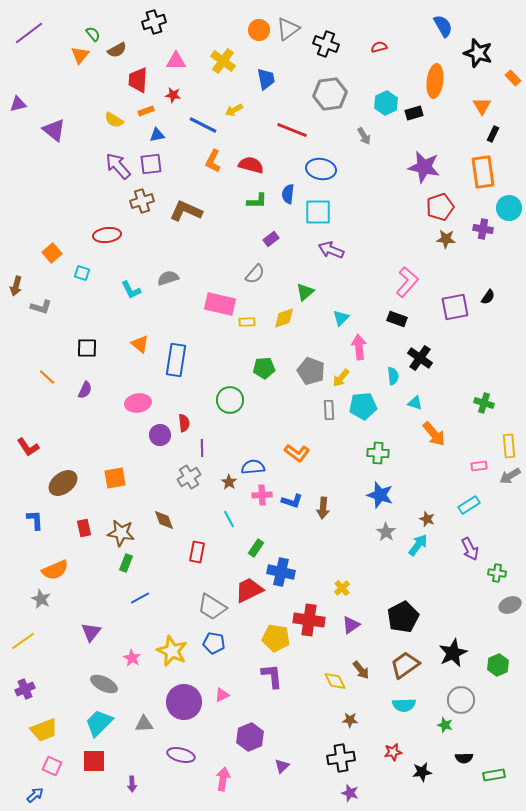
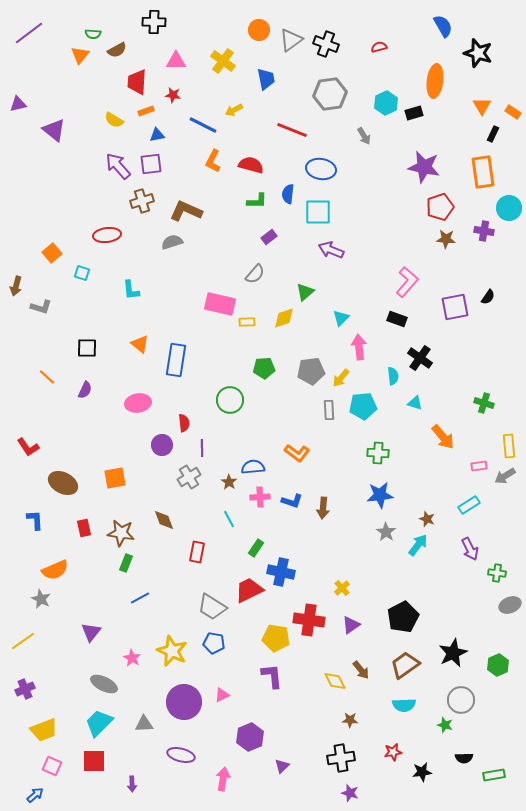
black cross at (154, 22): rotated 20 degrees clockwise
gray triangle at (288, 29): moved 3 px right, 11 px down
green semicircle at (93, 34): rotated 133 degrees clockwise
orange rectangle at (513, 78): moved 34 px down; rotated 14 degrees counterclockwise
red trapezoid at (138, 80): moved 1 px left, 2 px down
purple cross at (483, 229): moved 1 px right, 2 px down
purple rectangle at (271, 239): moved 2 px left, 2 px up
gray semicircle at (168, 278): moved 4 px right, 36 px up
cyan L-shape at (131, 290): rotated 20 degrees clockwise
gray pentagon at (311, 371): rotated 28 degrees counterclockwise
orange arrow at (434, 434): moved 9 px right, 3 px down
purple circle at (160, 435): moved 2 px right, 10 px down
gray arrow at (510, 476): moved 5 px left
brown ellipse at (63, 483): rotated 64 degrees clockwise
pink cross at (262, 495): moved 2 px left, 2 px down
blue star at (380, 495): rotated 24 degrees counterclockwise
